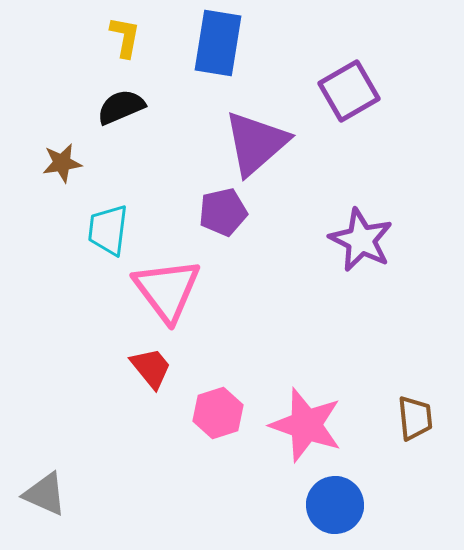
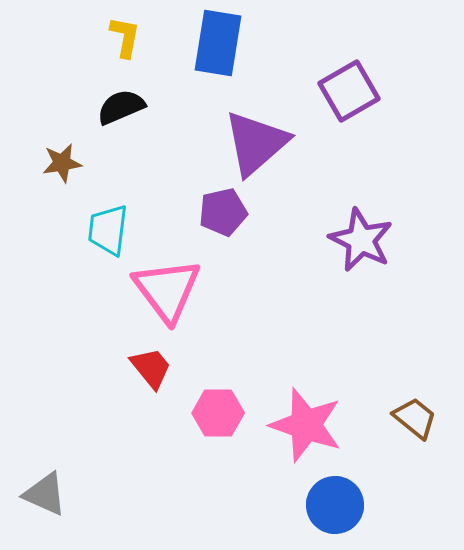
pink hexagon: rotated 18 degrees clockwise
brown trapezoid: rotated 45 degrees counterclockwise
